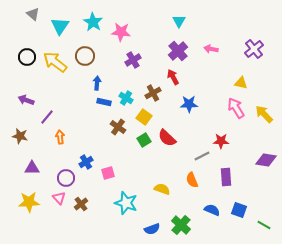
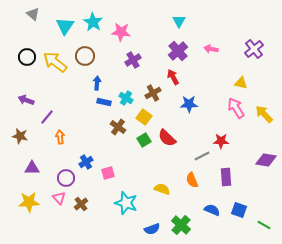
cyan triangle at (60, 26): moved 5 px right
